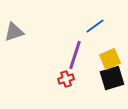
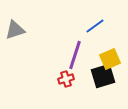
gray triangle: moved 1 px right, 2 px up
black square: moved 9 px left, 2 px up
